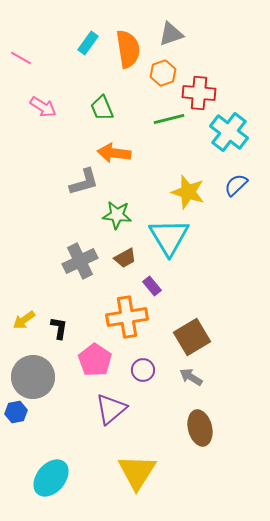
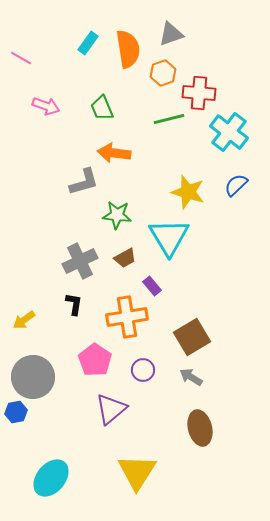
pink arrow: moved 3 px right, 1 px up; rotated 12 degrees counterclockwise
black L-shape: moved 15 px right, 24 px up
